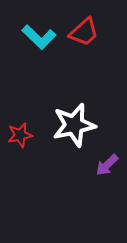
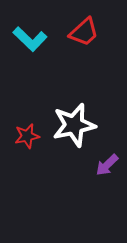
cyan L-shape: moved 9 px left, 2 px down
red star: moved 7 px right, 1 px down
